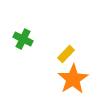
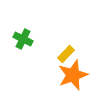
orange star: moved 4 px up; rotated 12 degrees clockwise
